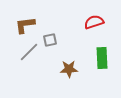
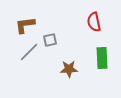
red semicircle: rotated 84 degrees counterclockwise
